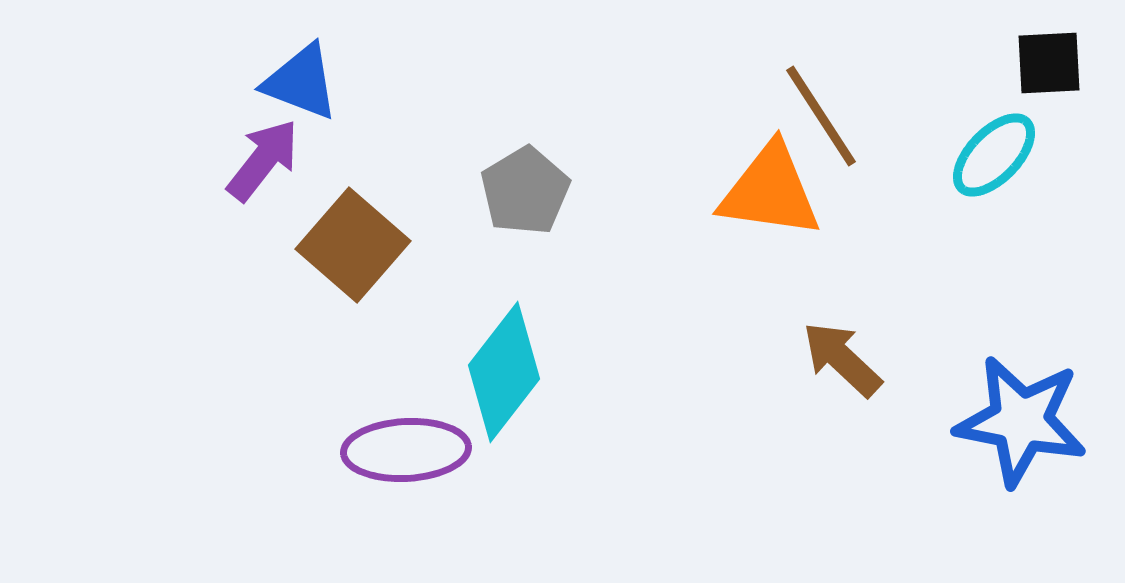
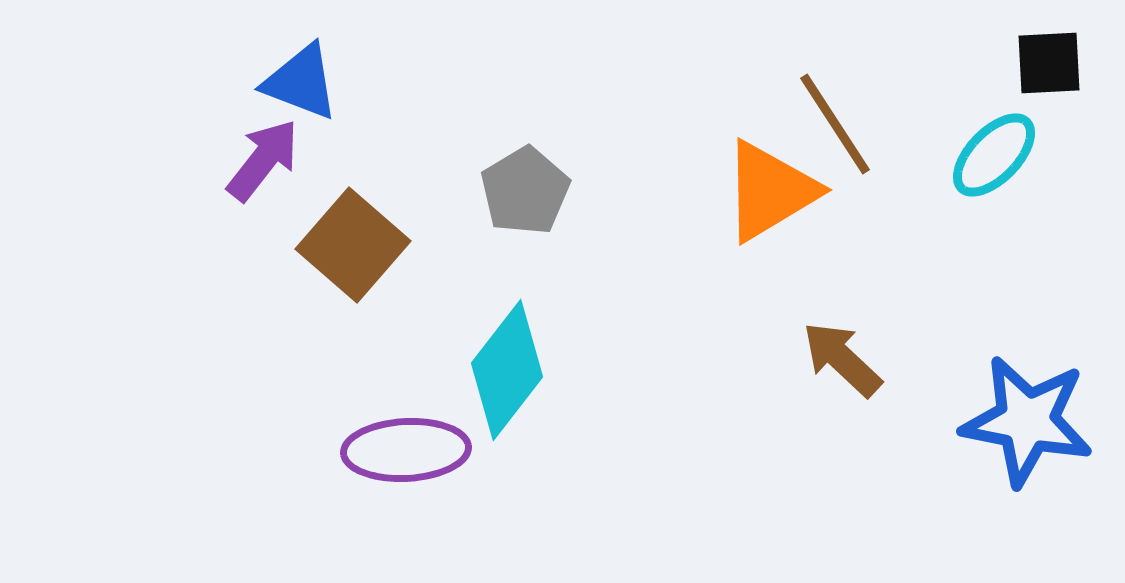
brown line: moved 14 px right, 8 px down
orange triangle: rotated 39 degrees counterclockwise
cyan diamond: moved 3 px right, 2 px up
blue star: moved 6 px right
